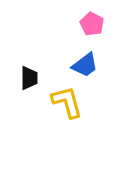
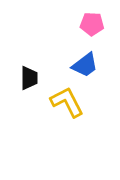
pink pentagon: rotated 25 degrees counterclockwise
yellow L-shape: rotated 12 degrees counterclockwise
